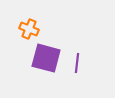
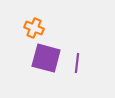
orange cross: moved 5 px right, 1 px up
